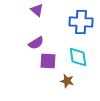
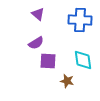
purple triangle: moved 1 px right, 4 px down
blue cross: moved 1 px left, 2 px up
cyan diamond: moved 5 px right, 3 px down
